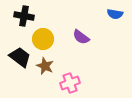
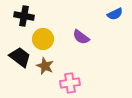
blue semicircle: rotated 35 degrees counterclockwise
pink cross: rotated 12 degrees clockwise
